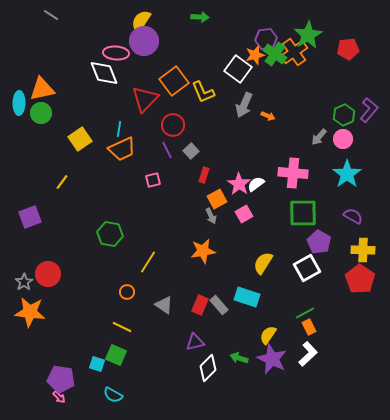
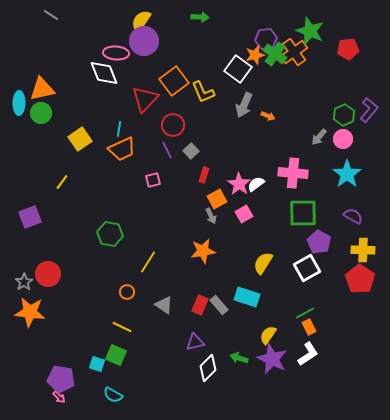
green star at (308, 35): moved 2 px right, 4 px up; rotated 20 degrees counterclockwise
white L-shape at (308, 354): rotated 10 degrees clockwise
